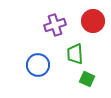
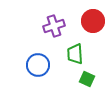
purple cross: moved 1 px left, 1 px down
